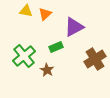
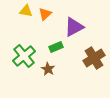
brown cross: moved 1 px left, 1 px up
brown star: moved 1 px right, 1 px up
